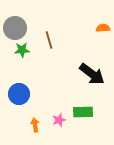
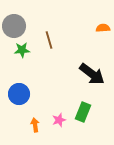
gray circle: moved 1 px left, 2 px up
green rectangle: rotated 66 degrees counterclockwise
